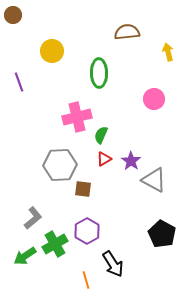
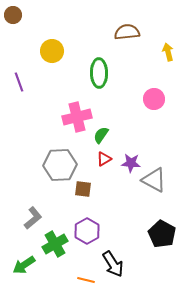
green semicircle: rotated 12 degrees clockwise
purple star: moved 2 px down; rotated 30 degrees counterclockwise
green arrow: moved 1 px left, 9 px down
orange line: rotated 60 degrees counterclockwise
